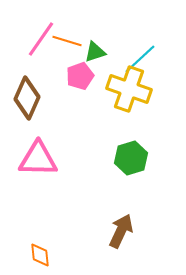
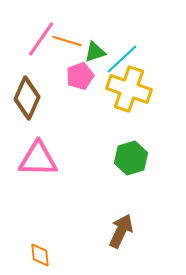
cyan line: moved 18 px left
